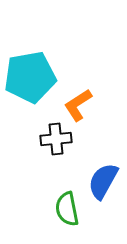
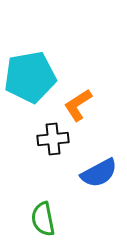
black cross: moved 3 px left
blue semicircle: moved 4 px left, 8 px up; rotated 147 degrees counterclockwise
green semicircle: moved 24 px left, 10 px down
